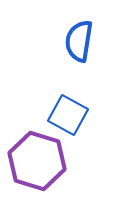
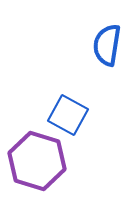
blue semicircle: moved 28 px right, 4 px down
